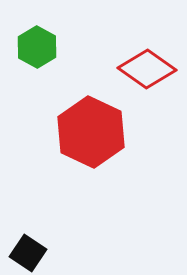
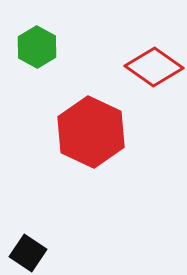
red diamond: moved 7 px right, 2 px up
